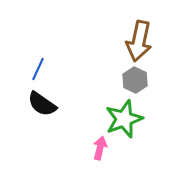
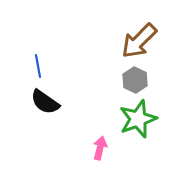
brown arrow: rotated 33 degrees clockwise
blue line: moved 3 px up; rotated 35 degrees counterclockwise
black semicircle: moved 3 px right, 2 px up
green star: moved 14 px right
